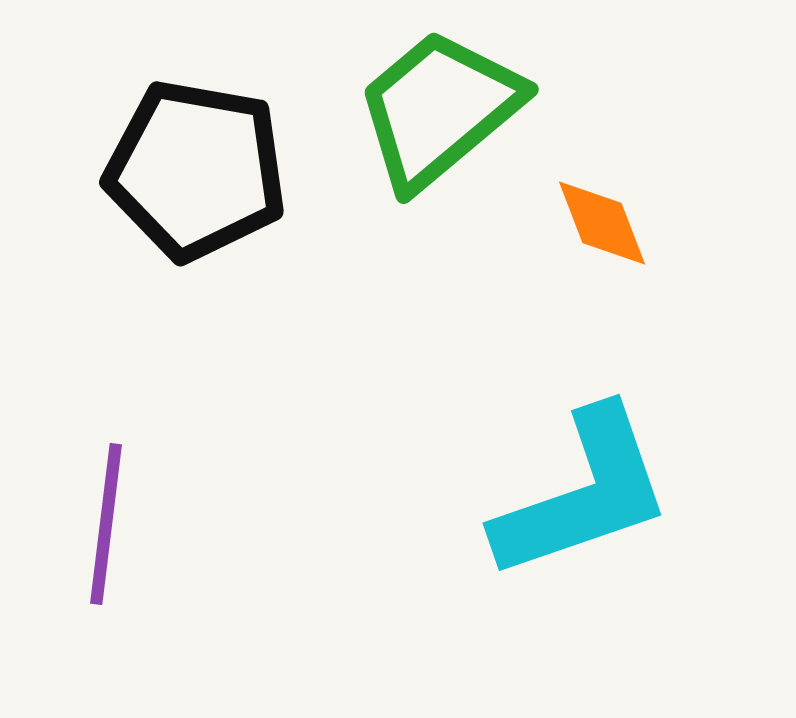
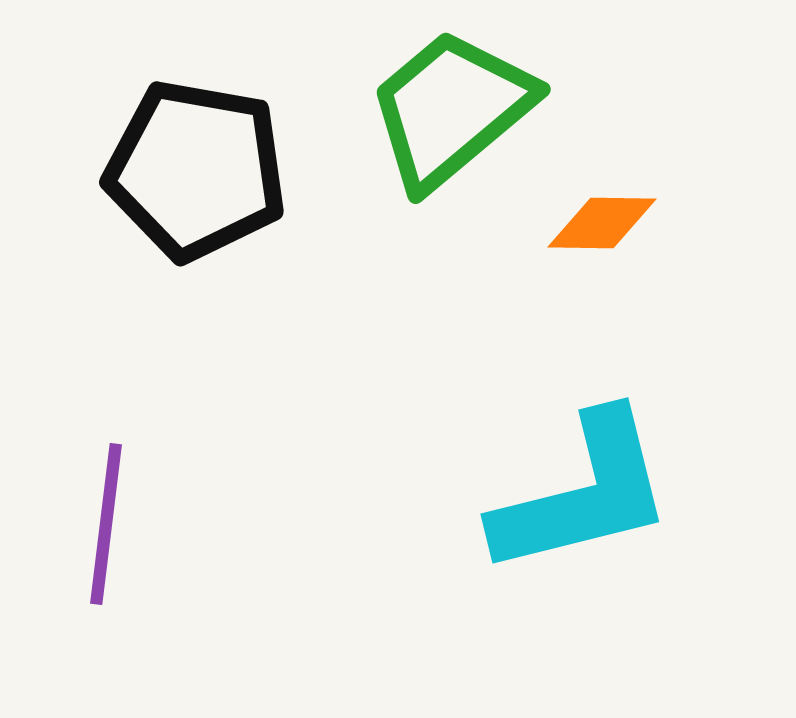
green trapezoid: moved 12 px right
orange diamond: rotated 68 degrees counterclockwise
cyan L-shape: rotated 5 degrees clockwise
